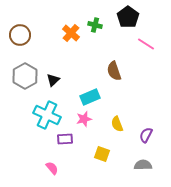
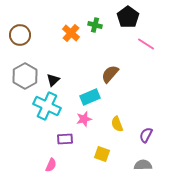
brown semicircle: moved 4 px left, 3 px down; rotated 60 degrees clockwise
cyan cross: moved 9 px up
pink semicircle: moved 1 px left, 3 px up; rotated 64 degrees clockwise
